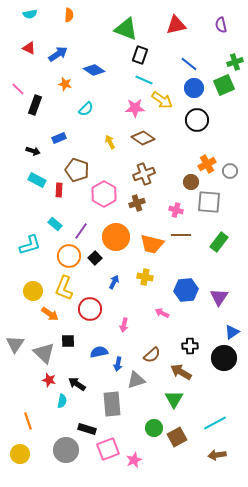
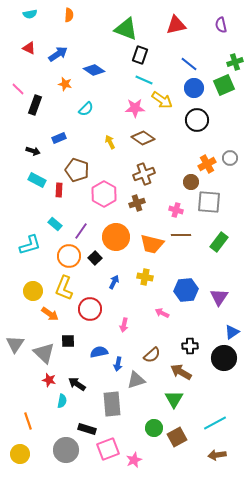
gray circle at (230, 171): moved 13 px up
